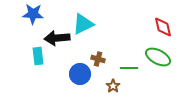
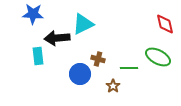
red diamond: moved 2 px right, 3 px up
